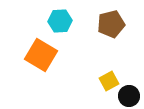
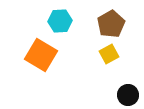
brown pentagon: rotated 16 degrees counterclockwise
yellow square: moved 27 px up
black circle: moved 1 px left, 1 px up
